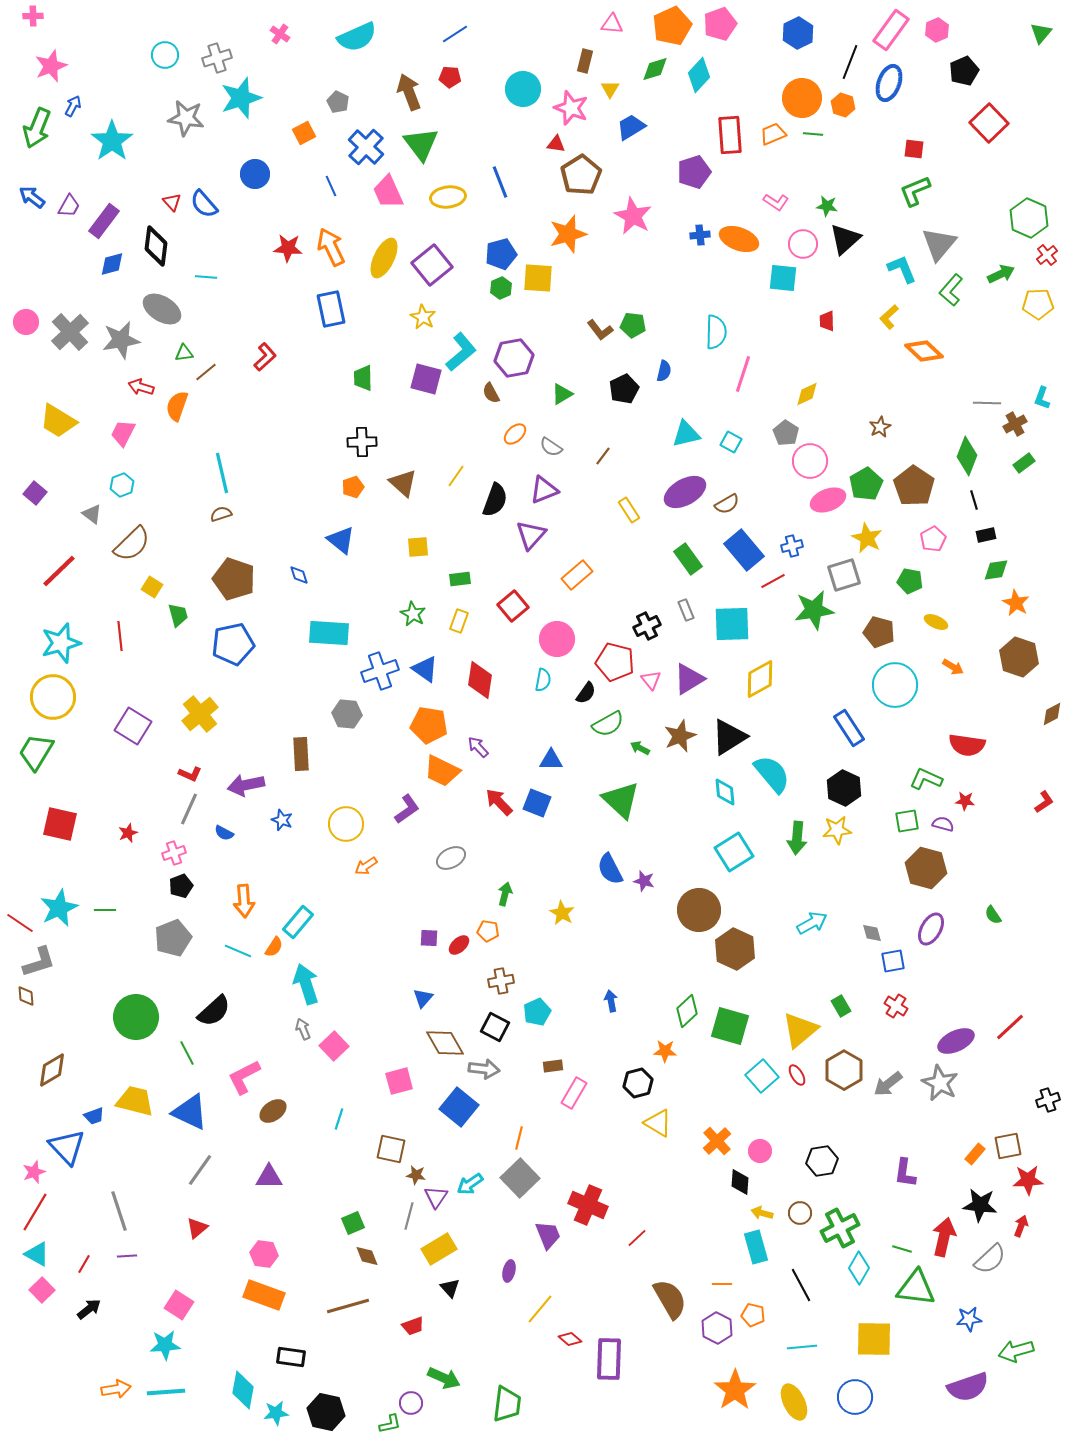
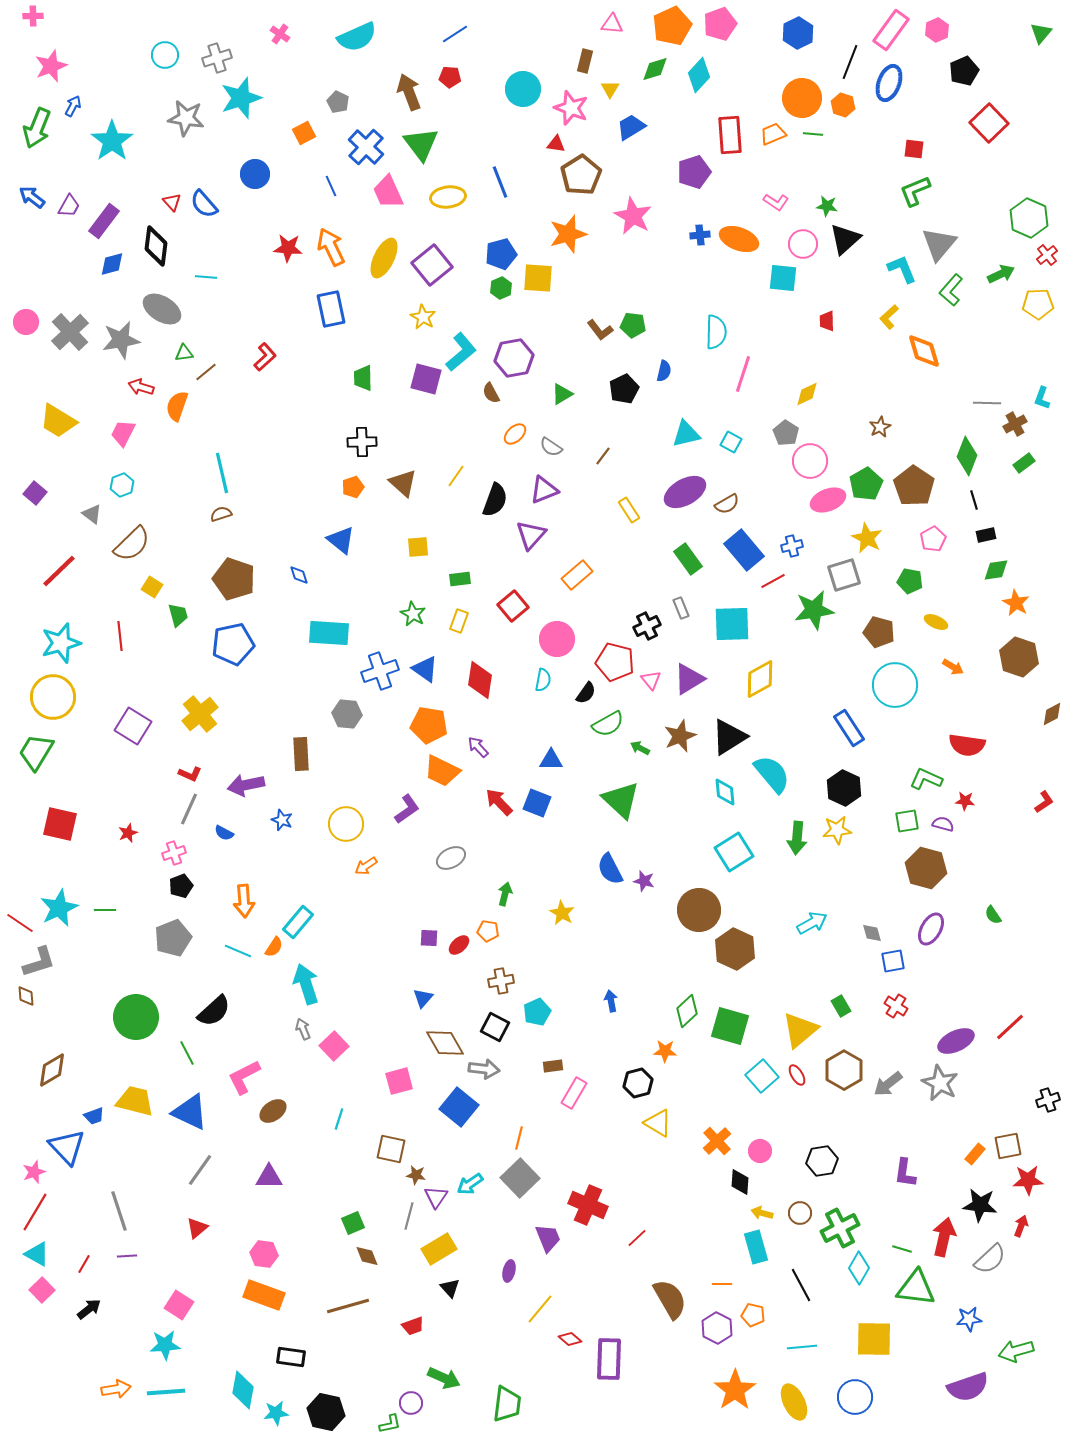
orange diamond at (924, 351): rotated 30 degrees clockwise
gray rectangle at (686, 610): moved 5 px left, 2 px up
purple trapezoid at (548, 1235): moved 3 px down
